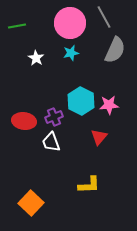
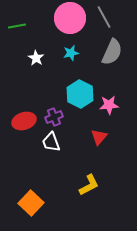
pink circle: moved 5 px up
gray semicircle: moved 3 px left, 2 px down
cyan hexagon: moved 1 px left, 7 px up
red ellipse: rotated 25 degrees counterclockwise
yellow L-shape: rotated 25 degrees counterclockwise
